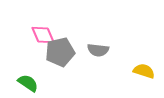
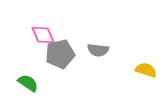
gray pentagon: moved 2 px down
yellow semicircle: moved 2 px right, 1 px up
